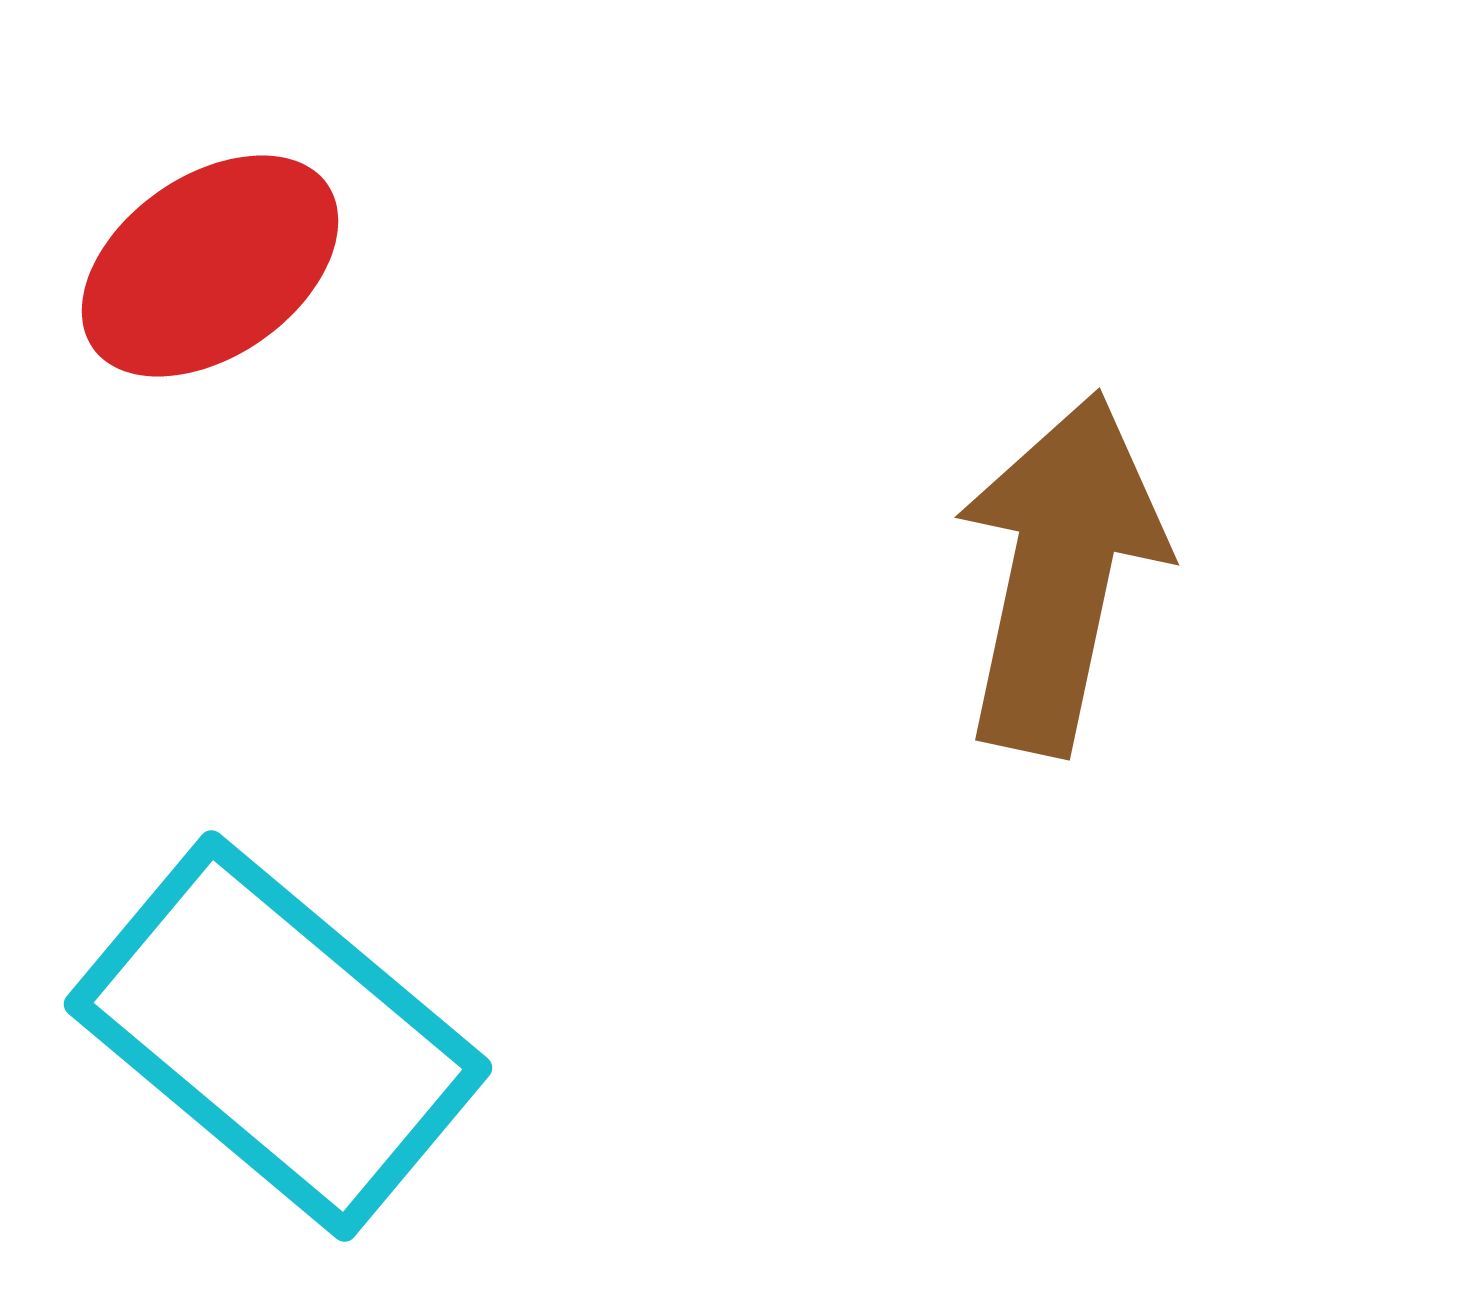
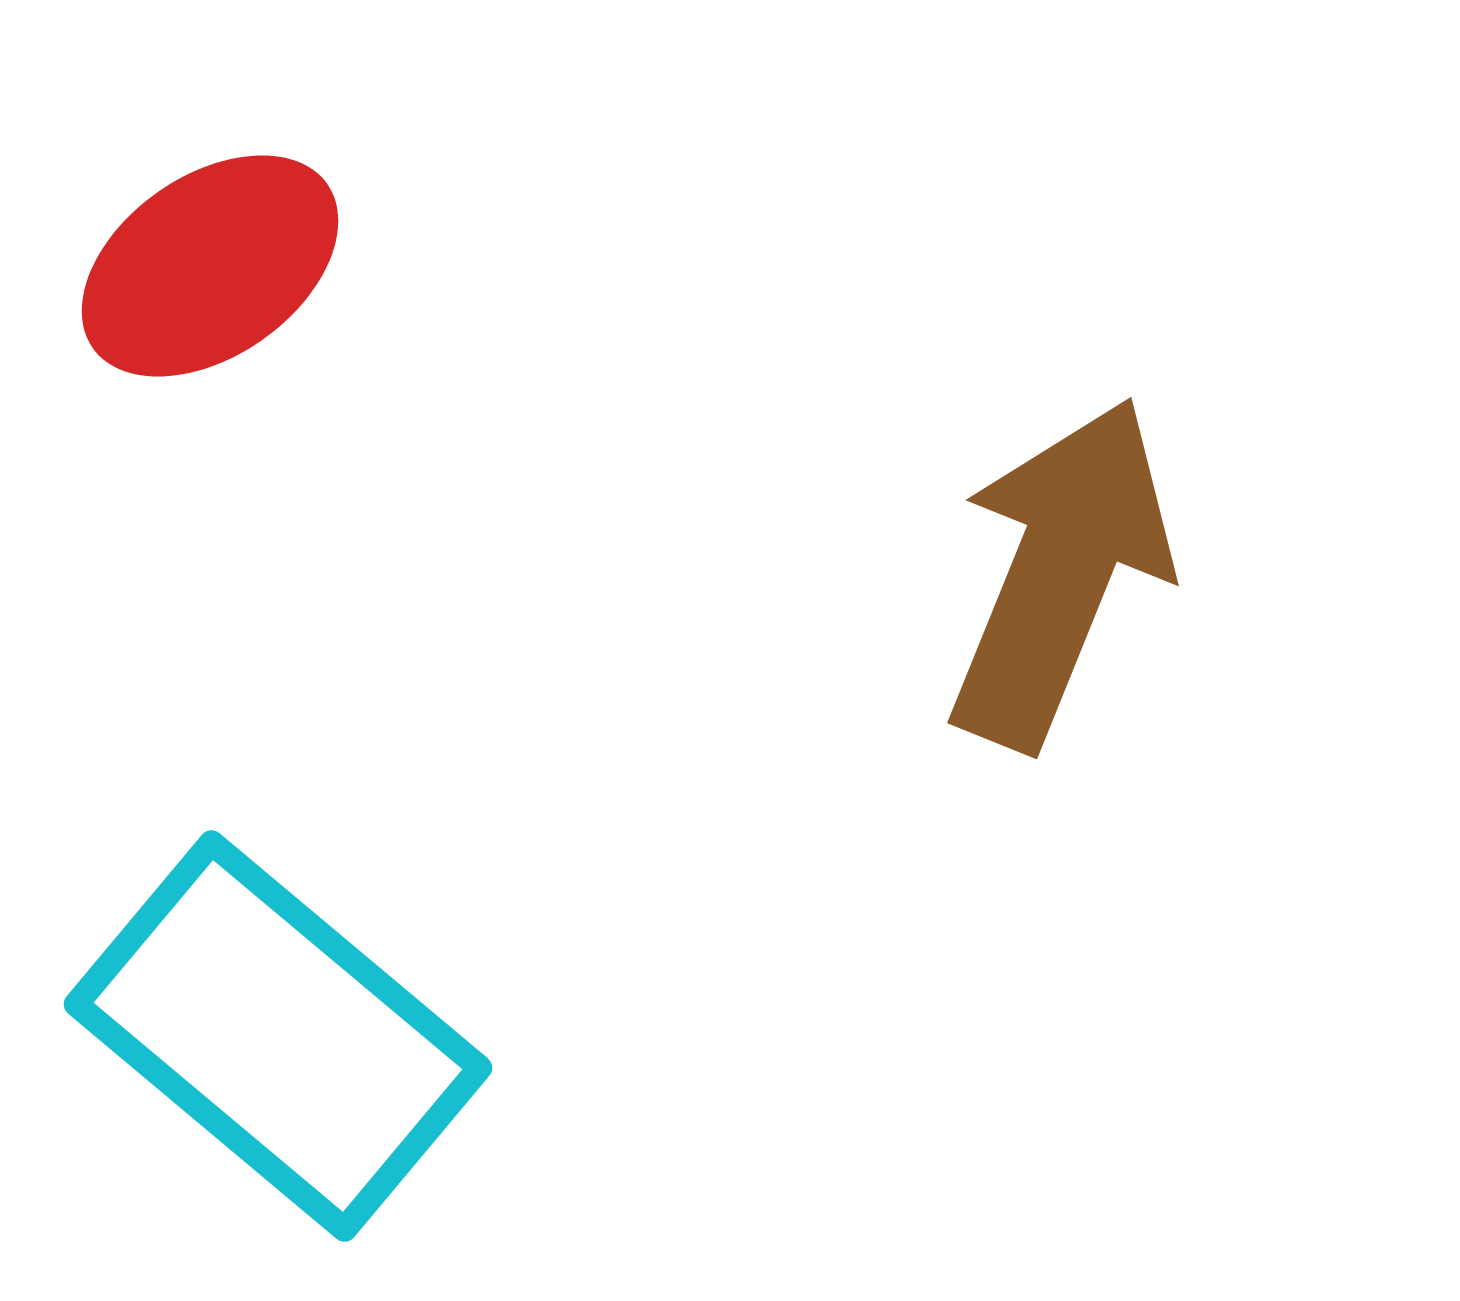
brown arrow: rotated 10 degrees clockwise
